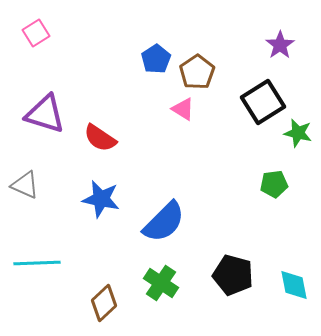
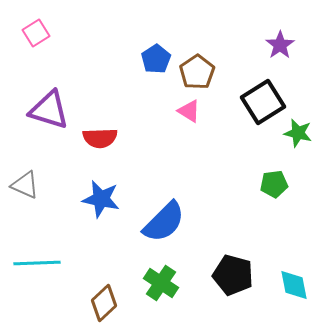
pink triangle: moved 6 px right, 2 px down
purple triangle: moved 4 px right, 4 px up
red semicircle: rotated 36 degrees counterclockwise
